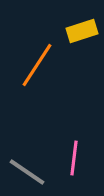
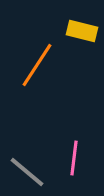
yellow rectangle: rotated 32 degrees clockwise
gray line: rotated 6 degrees clockwise
